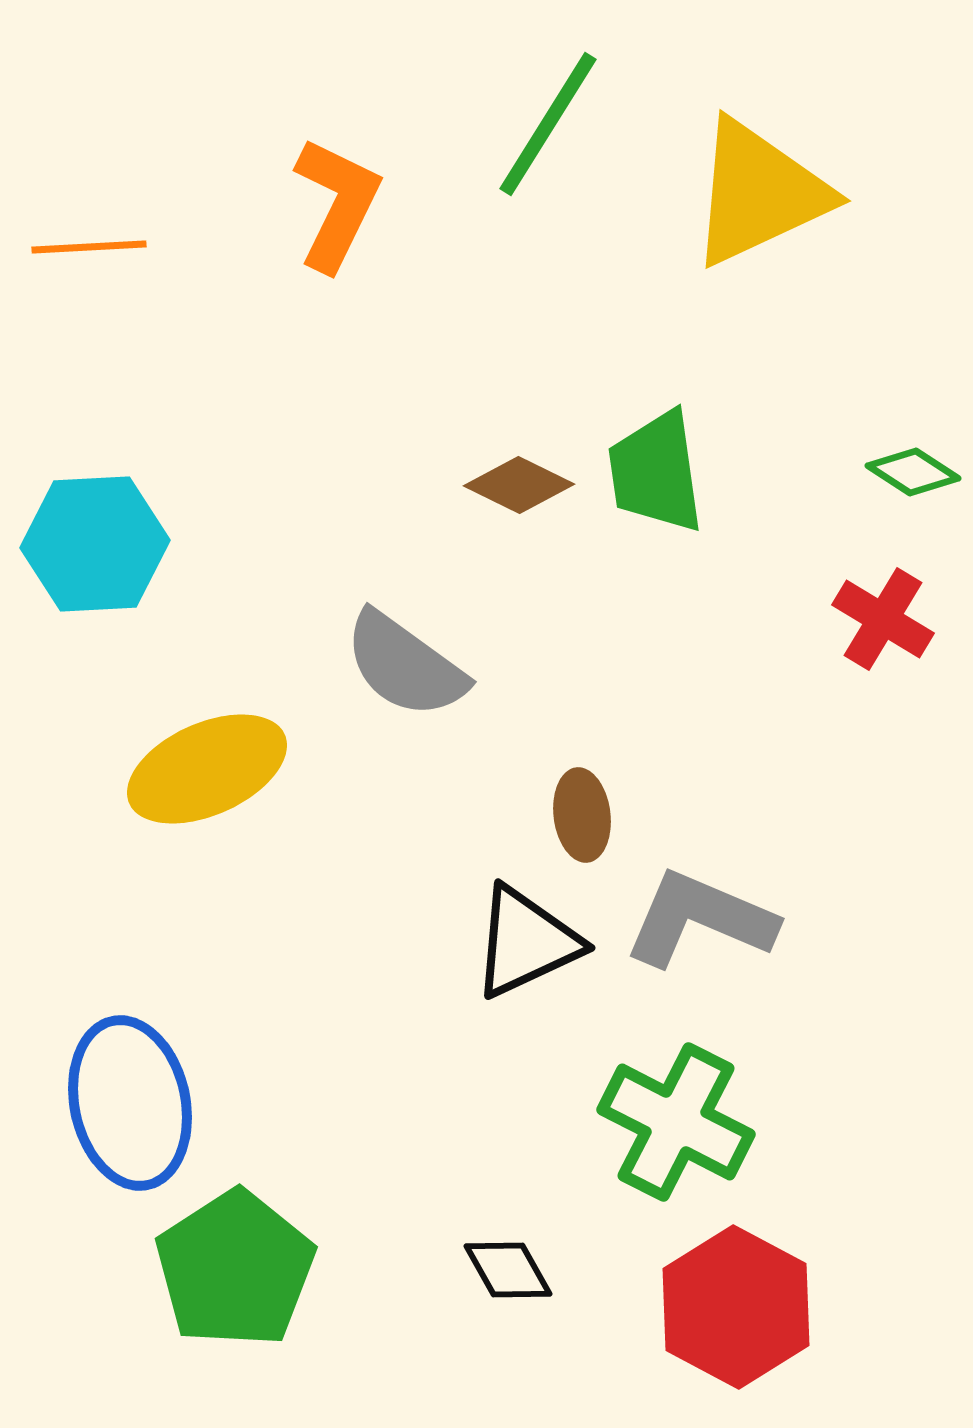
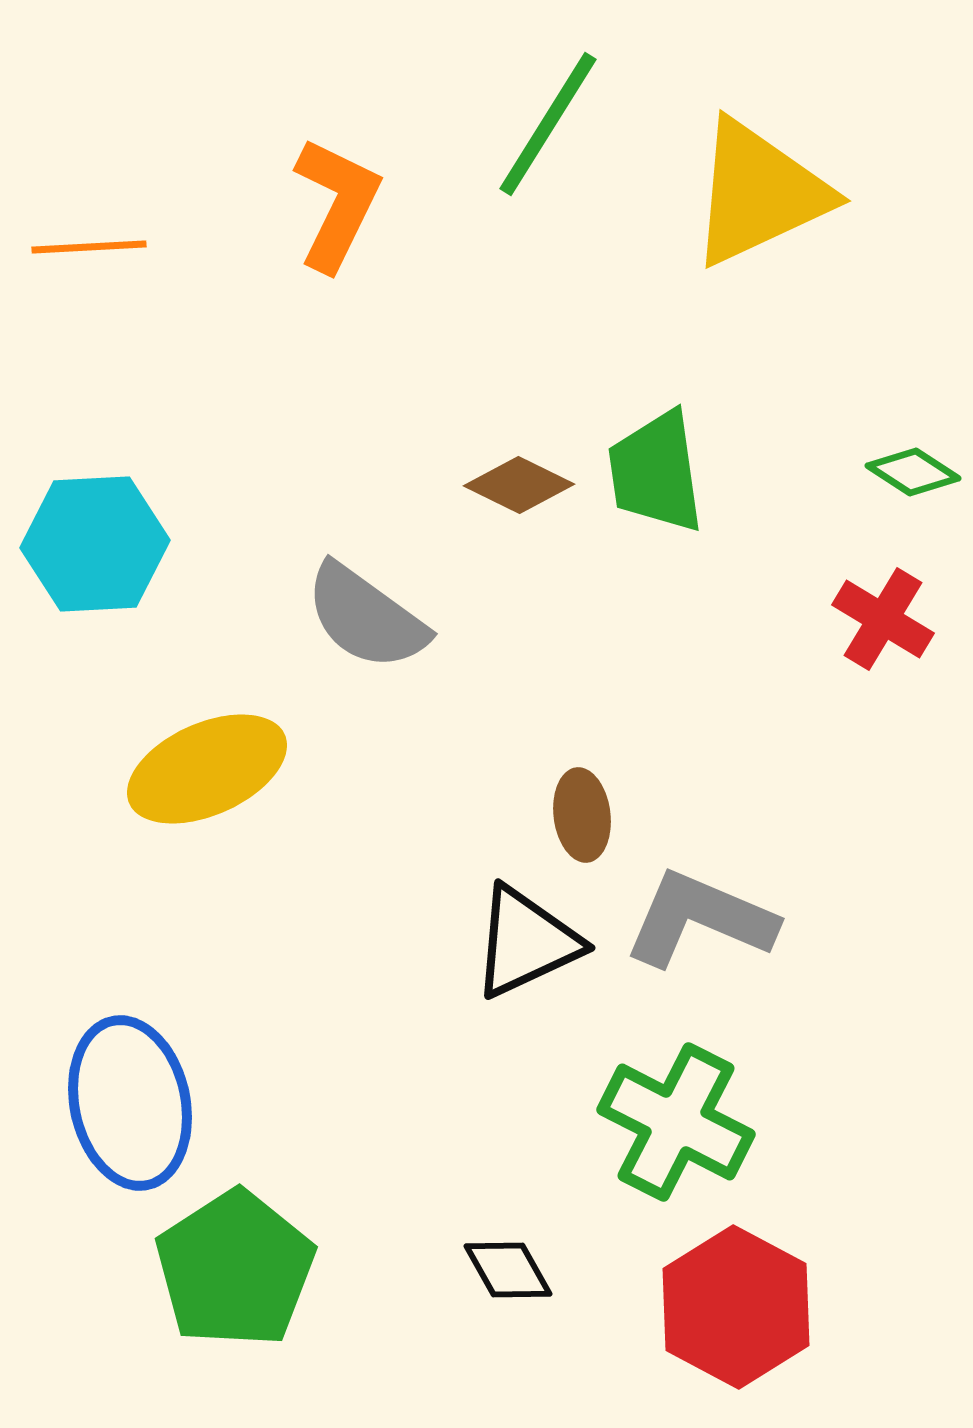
gray semicircle: moved 39 px left, 48 px up
